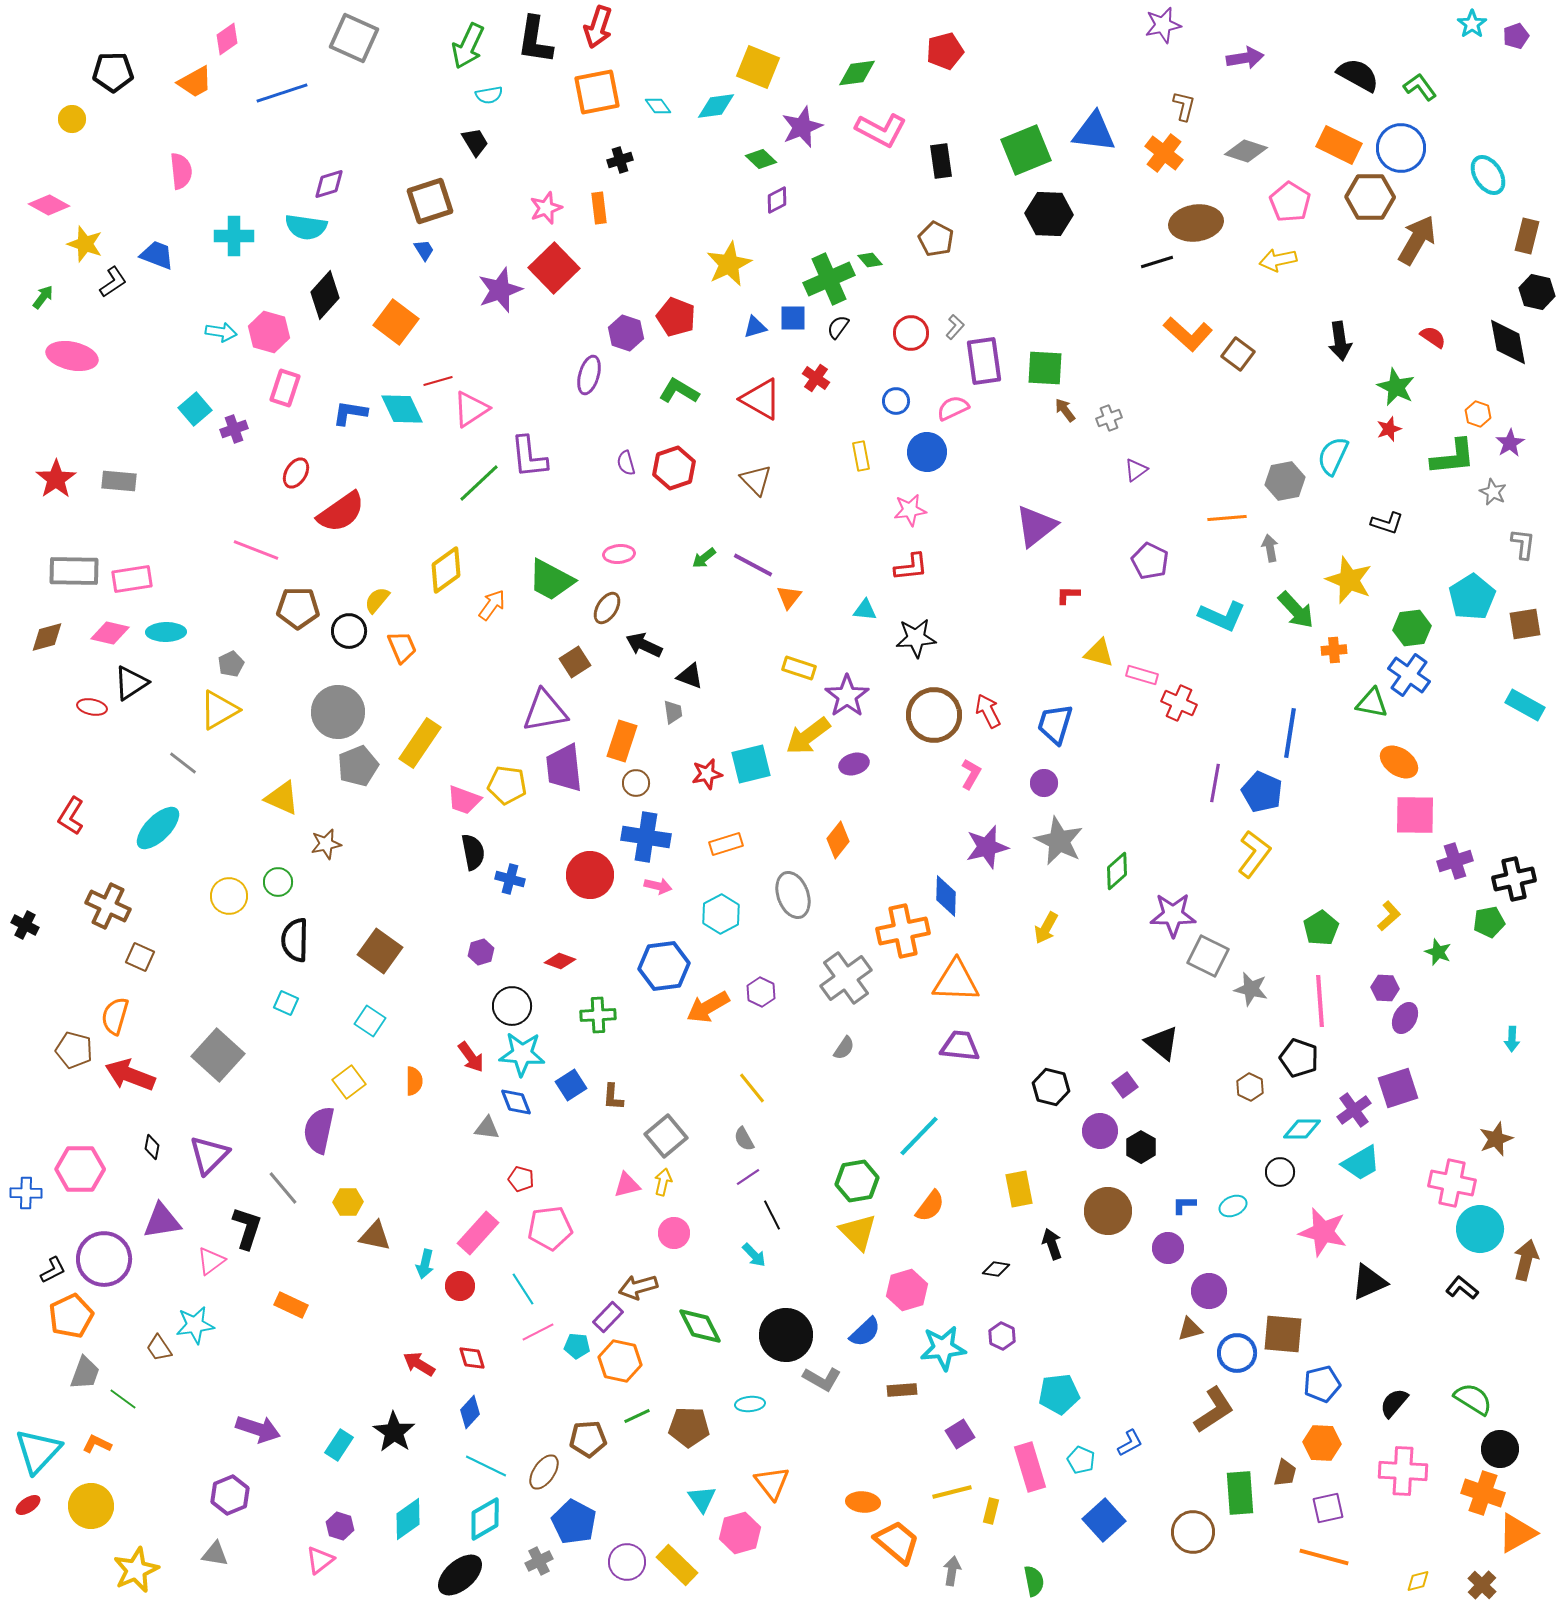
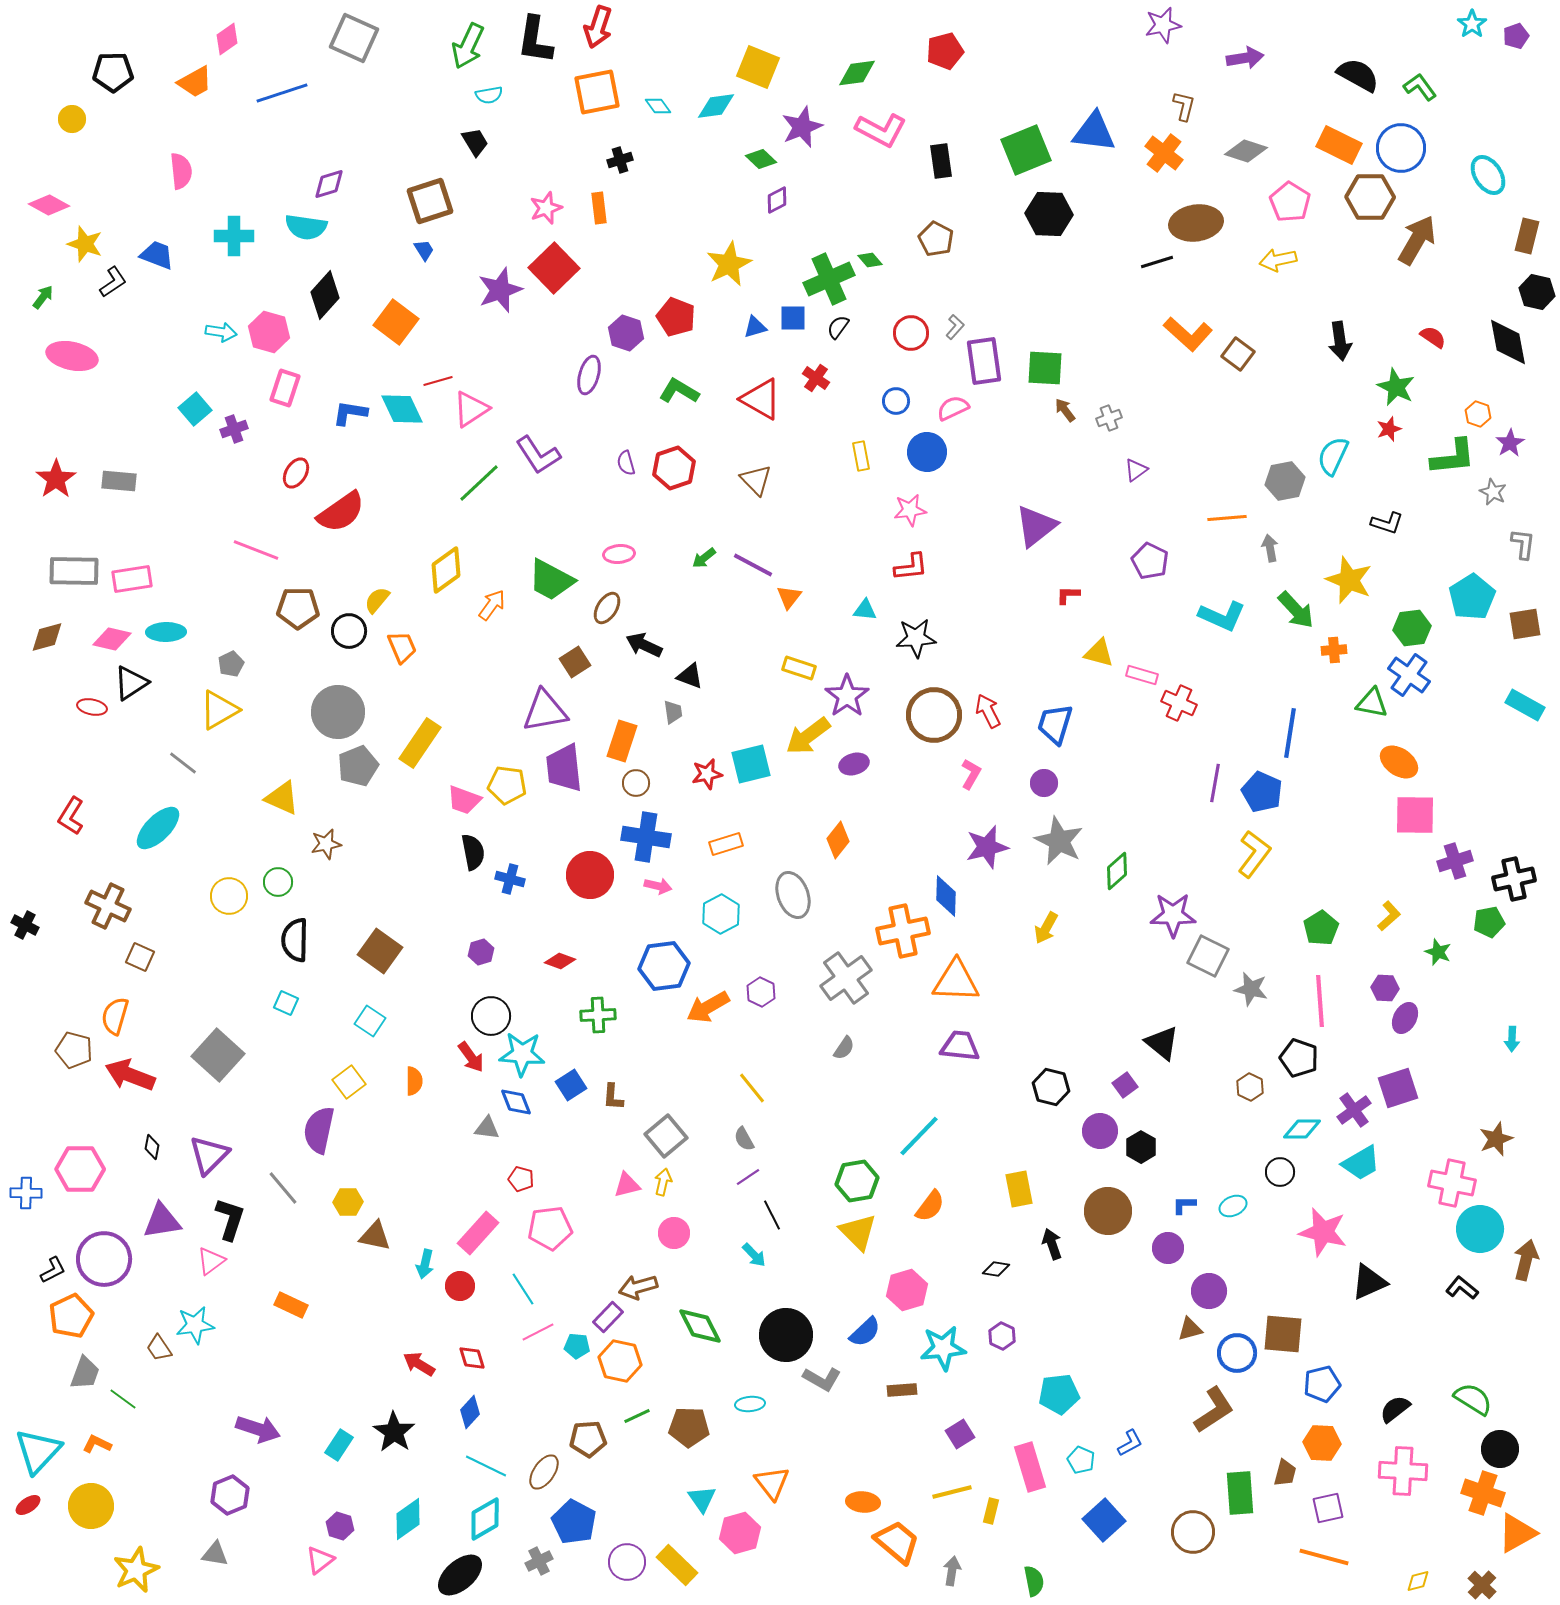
purple L-shape at (529, 457): moved 9 px right, 2 px up; rotated 27 degrees counterclockwise
pink diamond at (110, 633): moved 2 px right, 6 px down
black circle at (512, 1006): moved 21 px left, 10 px down
black L-shape at (247, 1228): moved 17 px left, 9 px up
black semicircle at (1394, 1403): moved 1 px right, 6 px down; rotated 12 degrees clockwise
